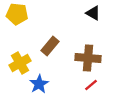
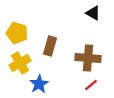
yellow pentagon: moved 19 px down; rotated 10 degrees clockwise
brown rectangle: rotated 24 degrees counterclockwise
